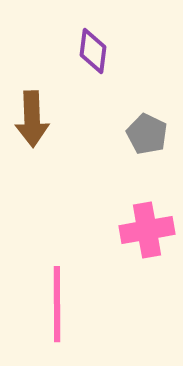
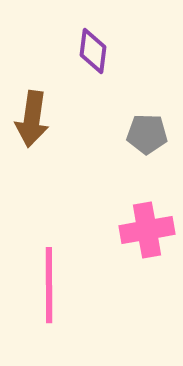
brown arrow: rotated 10 degrees clockwise
gray pentagon: rotated 24 degrees counterclockwise
pink line: moved 8 px left, 19 px up
